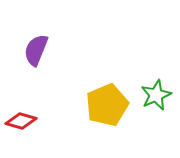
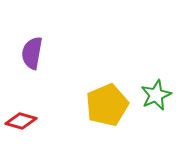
purple semicircle: moved 4 px left, 3 px down; rotated 12 degrees counterclockwise
